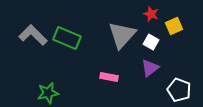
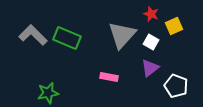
white pentagon: moved 3 px left, 4 px up
